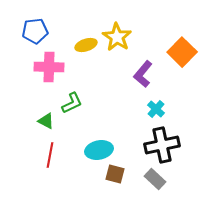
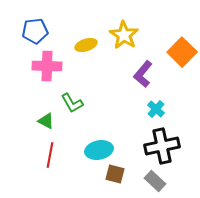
yellow star: moved 7 px right, 2 px up
pink cross: moved 2 px left, 1 px up
green L-shape: rotated 85 degrees clockwise
black cross: moved 1 px down
gray rectangle: moved 2 px down
